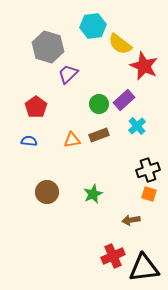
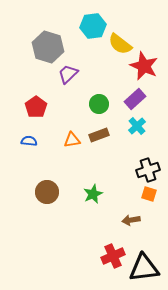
purple rectangle: moved 11 px right, 1 px up
